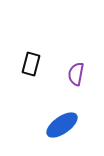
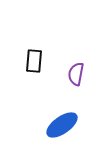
black rectangle: moved 3 px right, 3 px up; rotated 10 degrees counterclockwise
